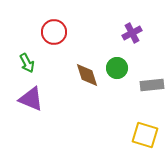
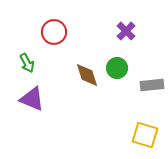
purple cross: moved 6 px left, 2 px up; rotated 18 degrees counterclockwise
purple triangle: moved 1 px right
